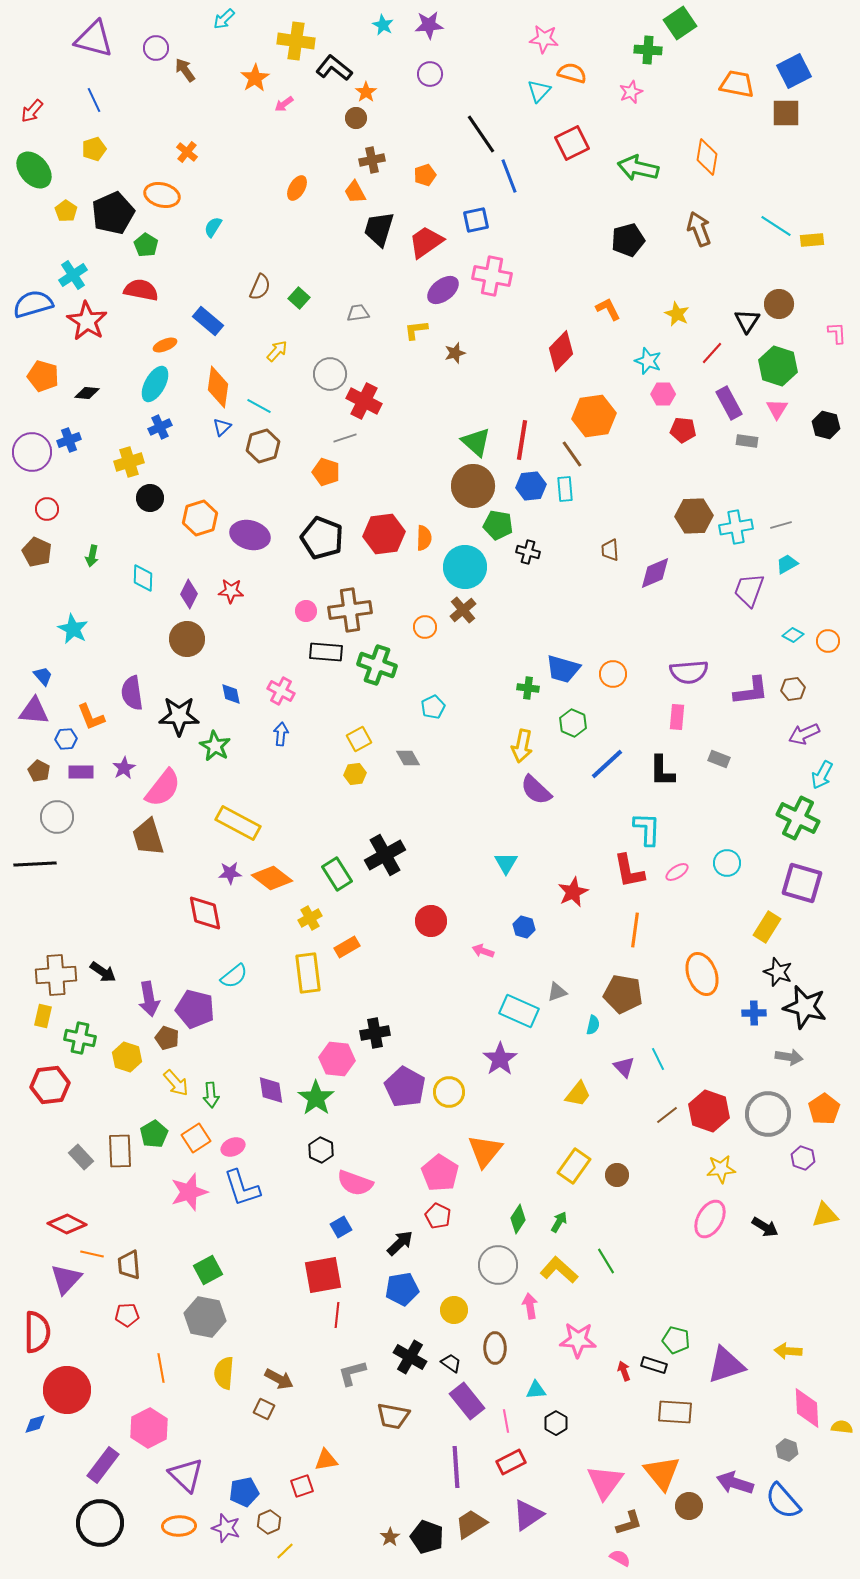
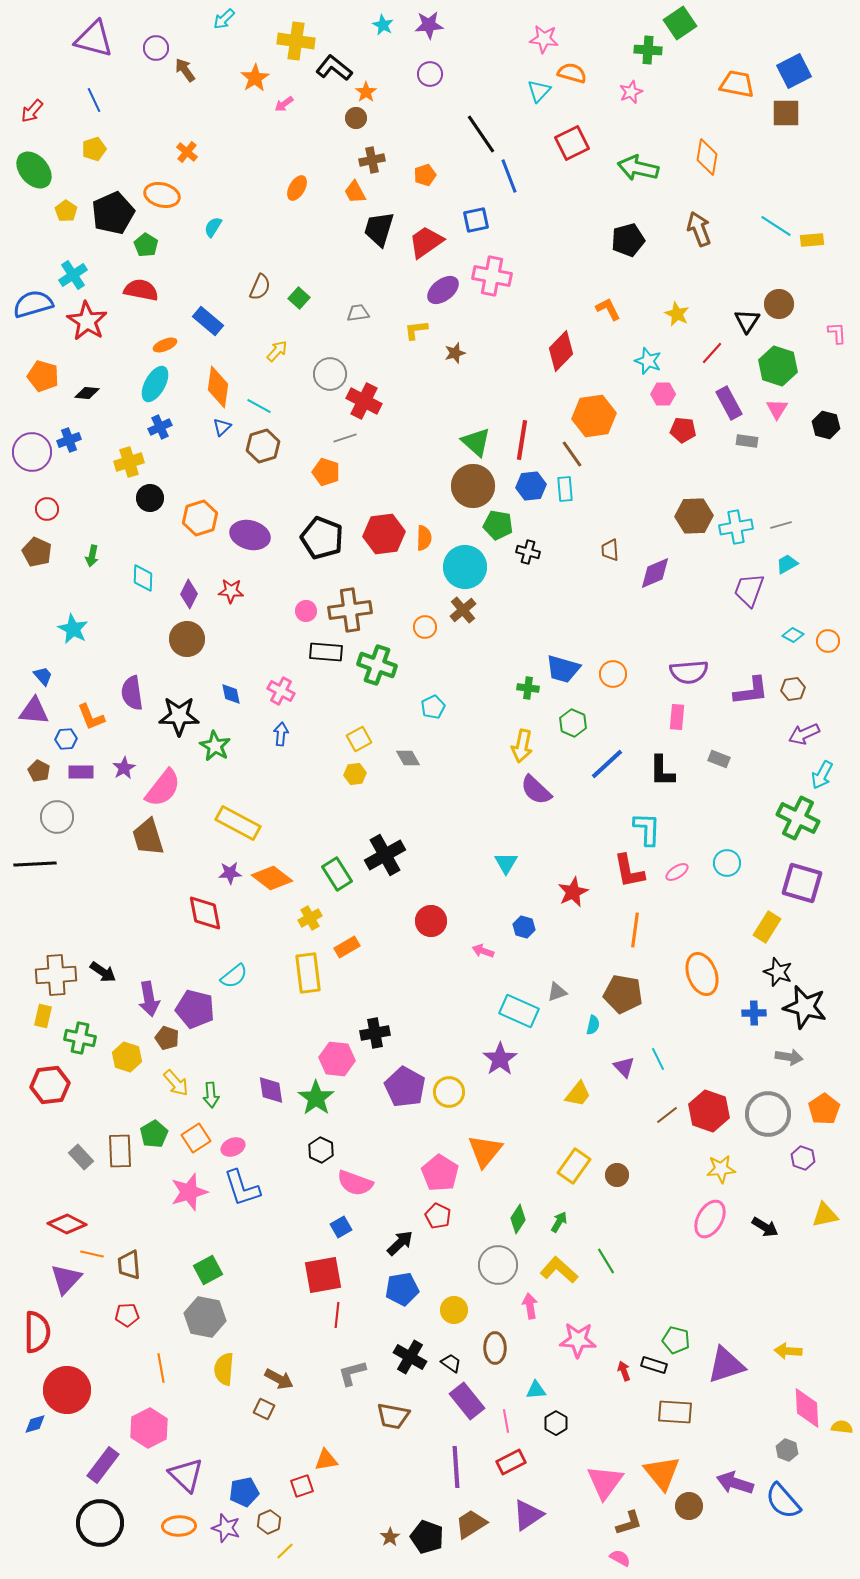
yellow semicircle at (224, 1373): moved 4 px up
